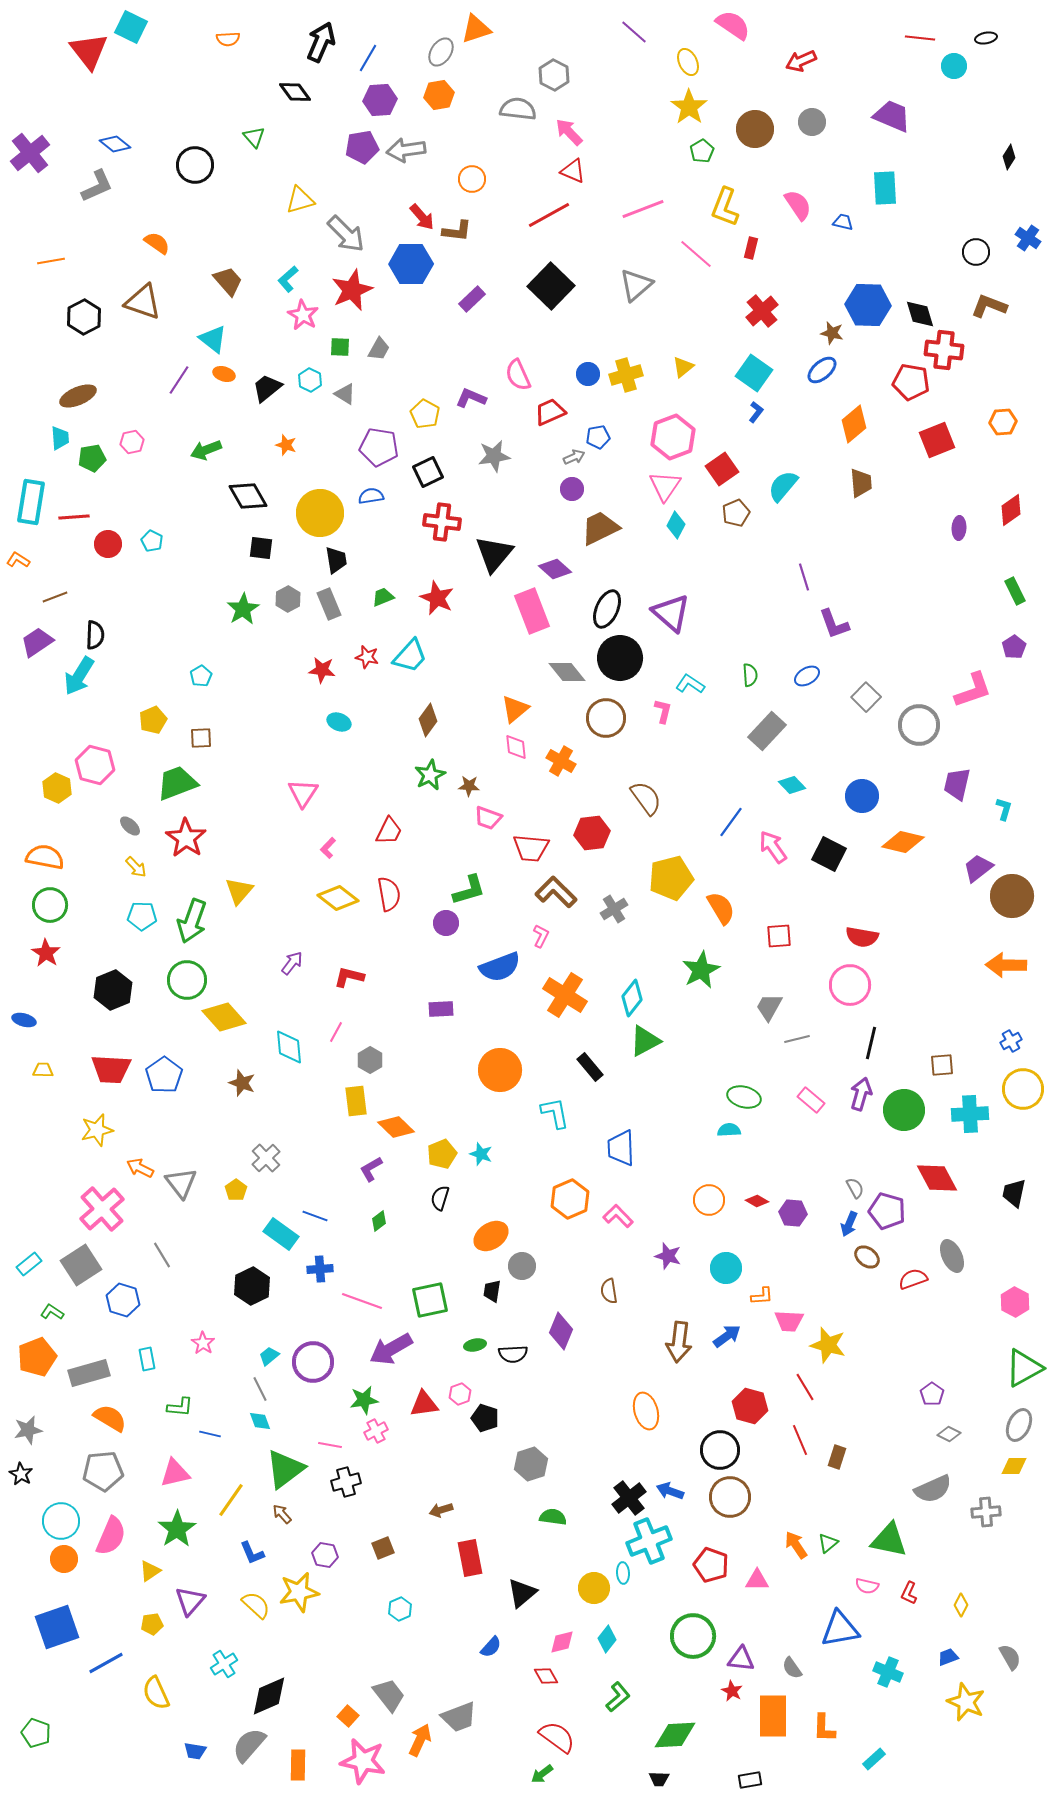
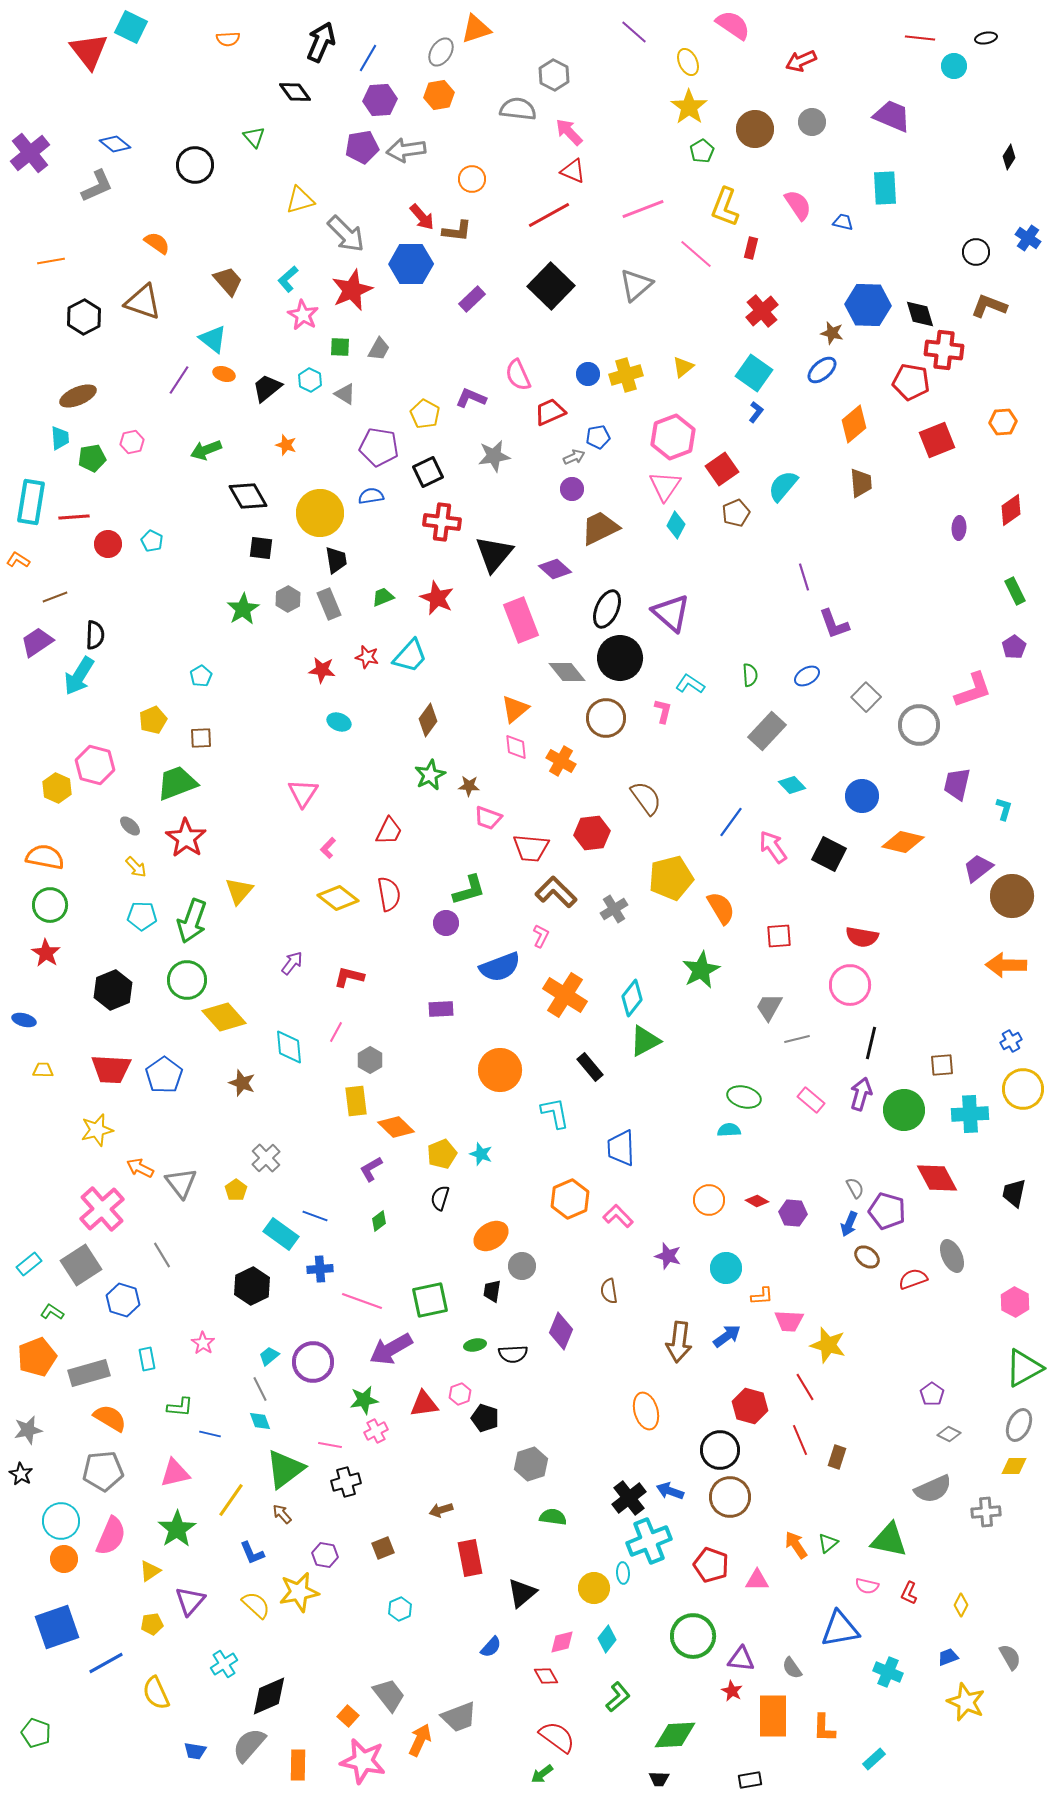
pink rectangle at (532, 611): moved 11 px left, 9 px down
